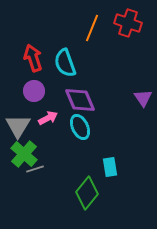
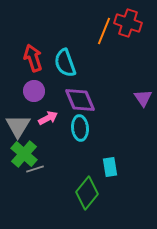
orange line: moved 12 px right, 3 px down
cyan ellipse: moved 1 px down; rotated 20 degrees clockwise
